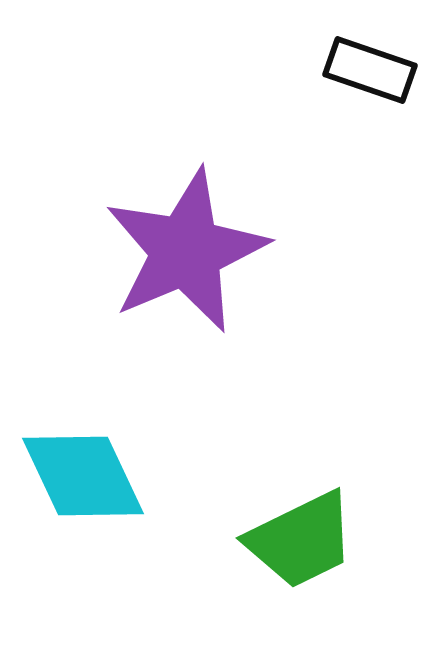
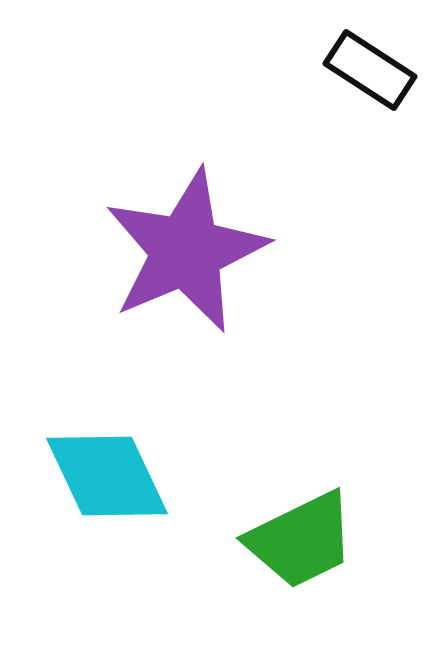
black rectangle: rotated 14 degrees clockwise
cyan diamond: moved 24 px right
